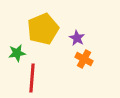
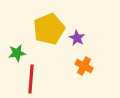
yellow pentagon: moved 6 px right
orange cross: moved 7 px down
red line: moved 1 px left, 1 px down
